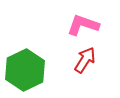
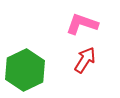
pink L-shape: moved 1 px left, 1 px up
